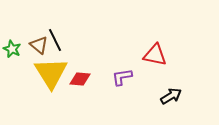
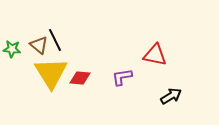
green star: rotated 18 degrees counterclockwise
red diamond: moved 1 px up
